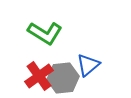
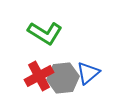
blue triangle: moved 8 px down
red cross: rotated 8 degrees clockwise
